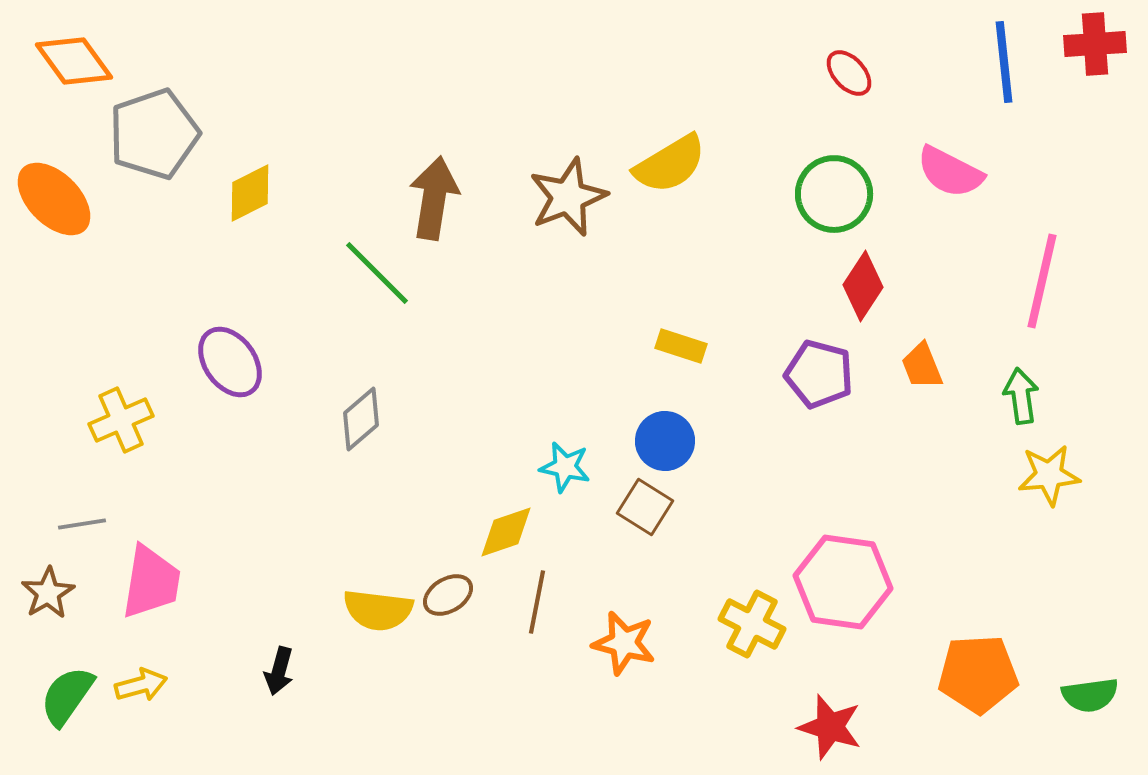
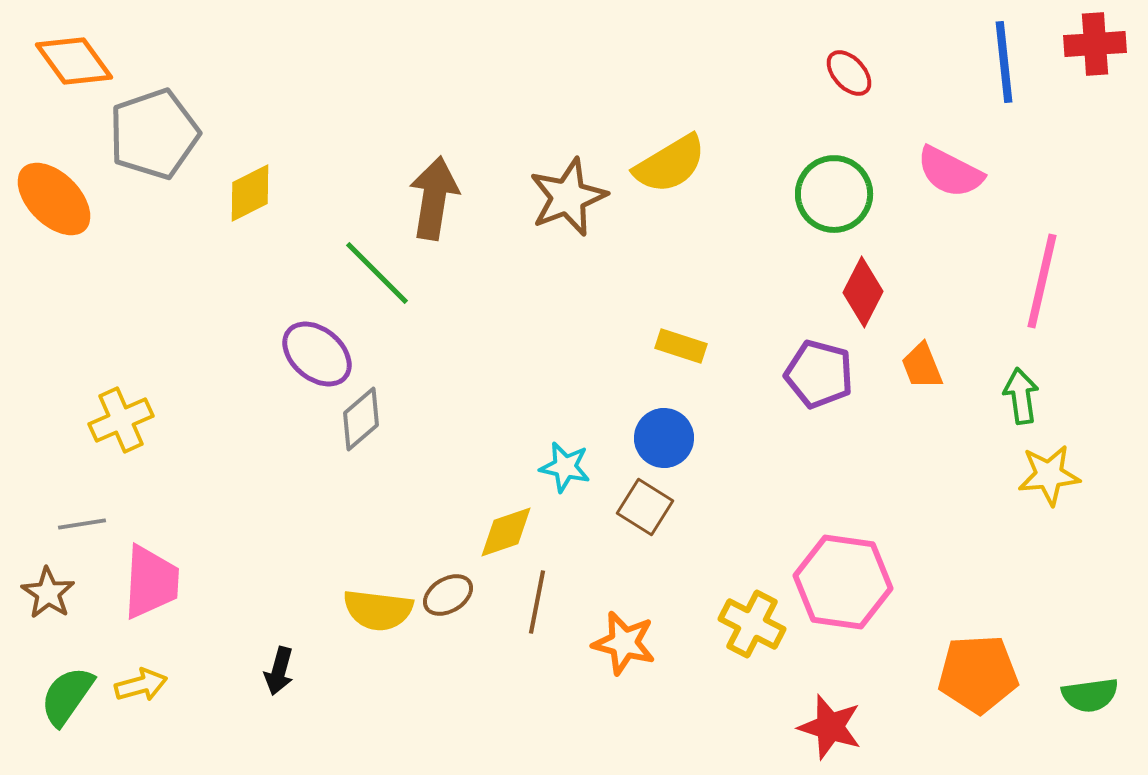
red diamond at (863, 286): moved 6 px down; rotated 6 degrees counterclockwise
purple ellipse at (230, 362): moved 87 px right, 8 px up; rotated 14 degrees counterclockwise
blue circle at (665, 441): moved 1 px left, 3 px up
pink trapezoid at (151, 582): rotated 6 degrees counterclockwise
brown star at (48, 593): rotated 8 degrees counterclockwise
